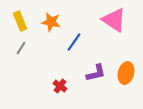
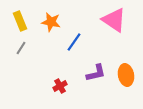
orange ellipse: moved 2 px down; rotated 25 degrees counterclockwise
red cross: rotated 24 degrees clockwise
